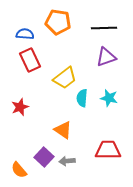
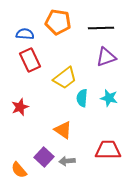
black line: moved 3 px left
